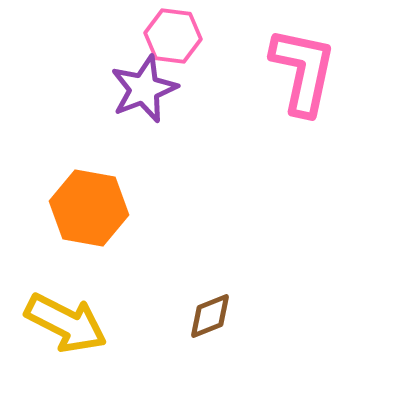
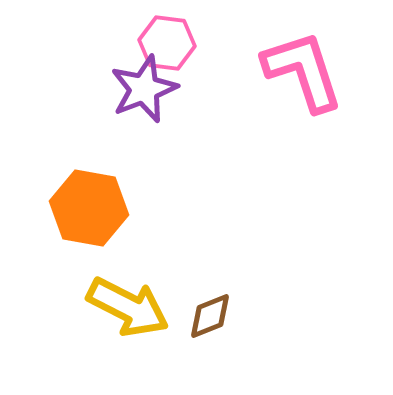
pink hexagon: moved 6 px left, 7 px down
pink L-shape: rotated 30 degrees counterclockwise
yellow arrow: moved 62 px right, 16 px up
